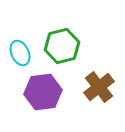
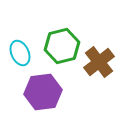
brown cross: moved 25 px up
